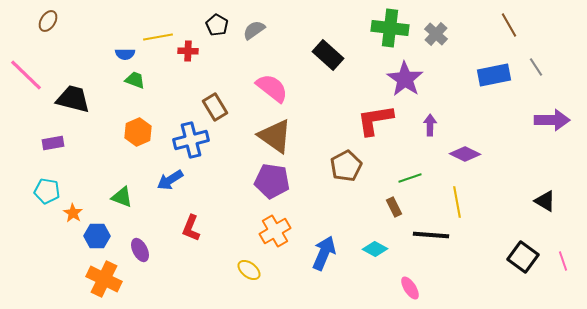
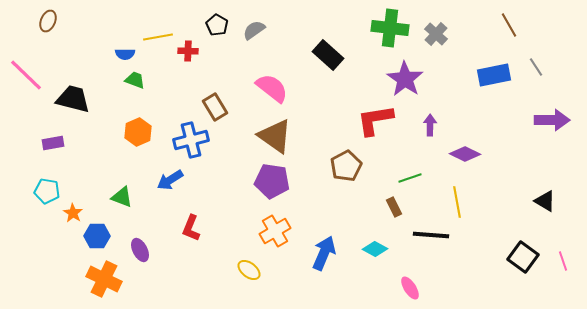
brown ellipse at (48, 21): rotated 10 degrees counterclockwise
